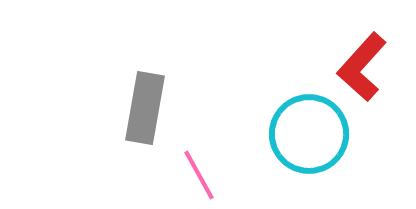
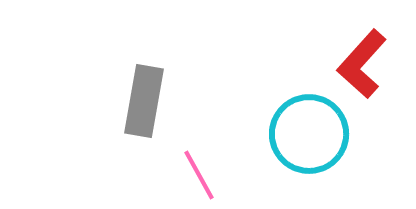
red L-shape: moved 3 px up
gray rectangle: moved 1 px left, 7 px up
